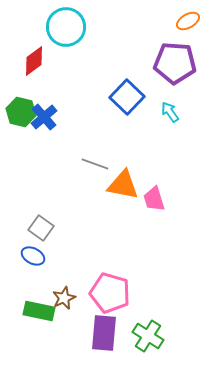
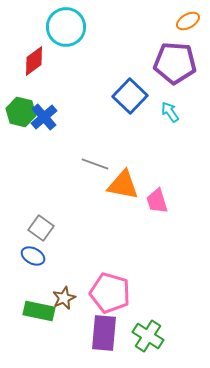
blue square: moved 3 px right, 1 px up
pink trapezoid: moved 3 px right, 2 px down
